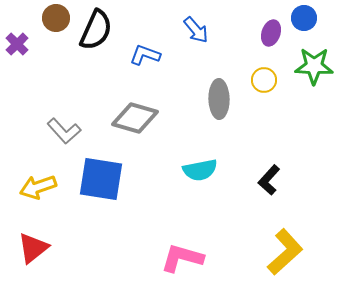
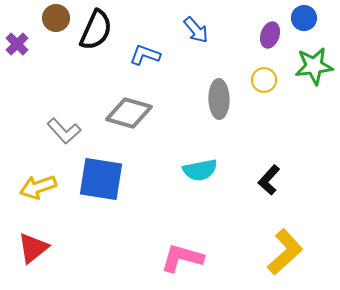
purple ellipse: moved 1 px left, 2 px down
green star: rotated 9 degrees counterclockwise
gray diamond: moved 6 px left, 5 px up
